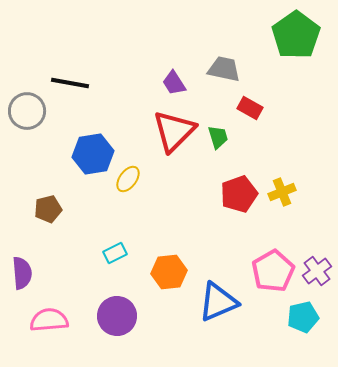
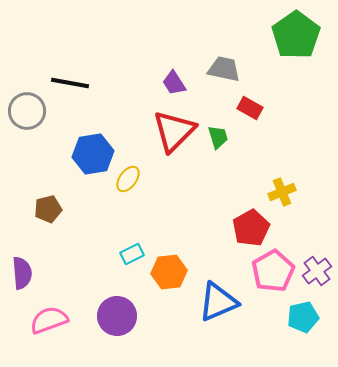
red pentagon: moved 12 px right, 34 px down; rotated 9 degrees counterclockwise
cyan rectangle: moved 17 px right, 1 px down
pink semicircle: rotated 15 degrees counterclockwise
